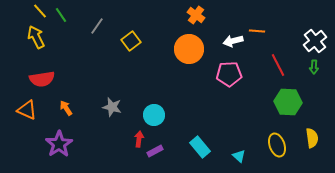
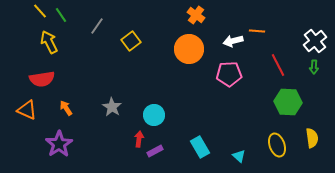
yellow arrow: moved 13 px right, 5 px down
gray star: rotated 18 degrees clockwise
cyan rectangle: rotated 10 degrees clockwise
